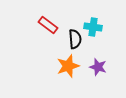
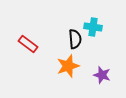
red rectangle: moved 20 px left, 19 px down
purple star: moved 4 px right, 8 px down
